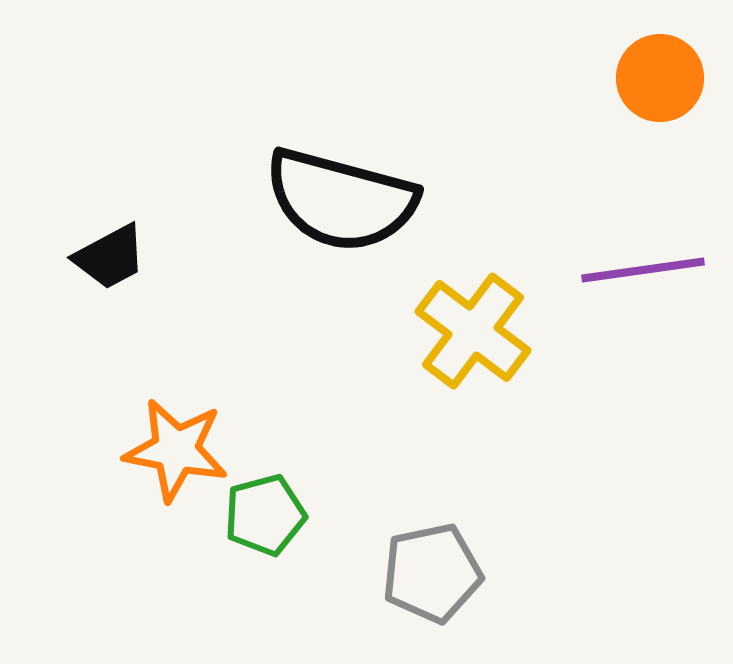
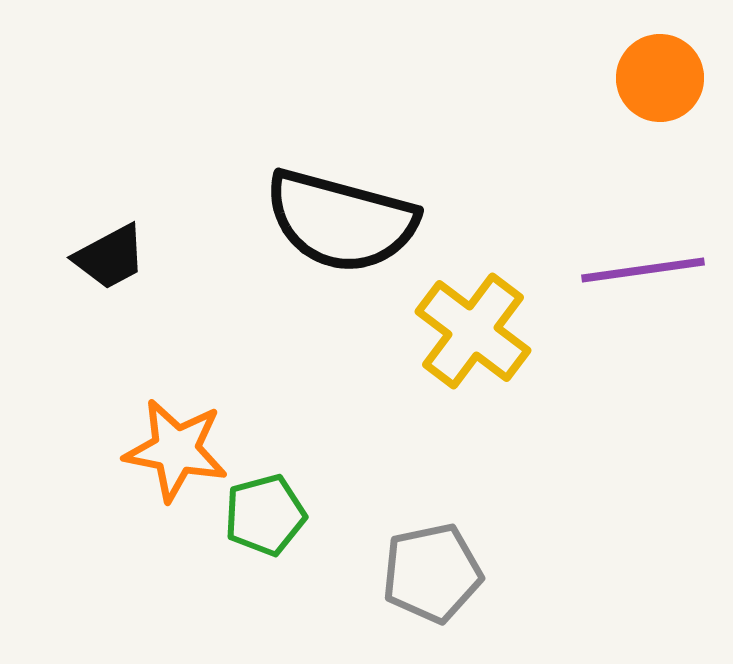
black semicircle: moved 21 px down
